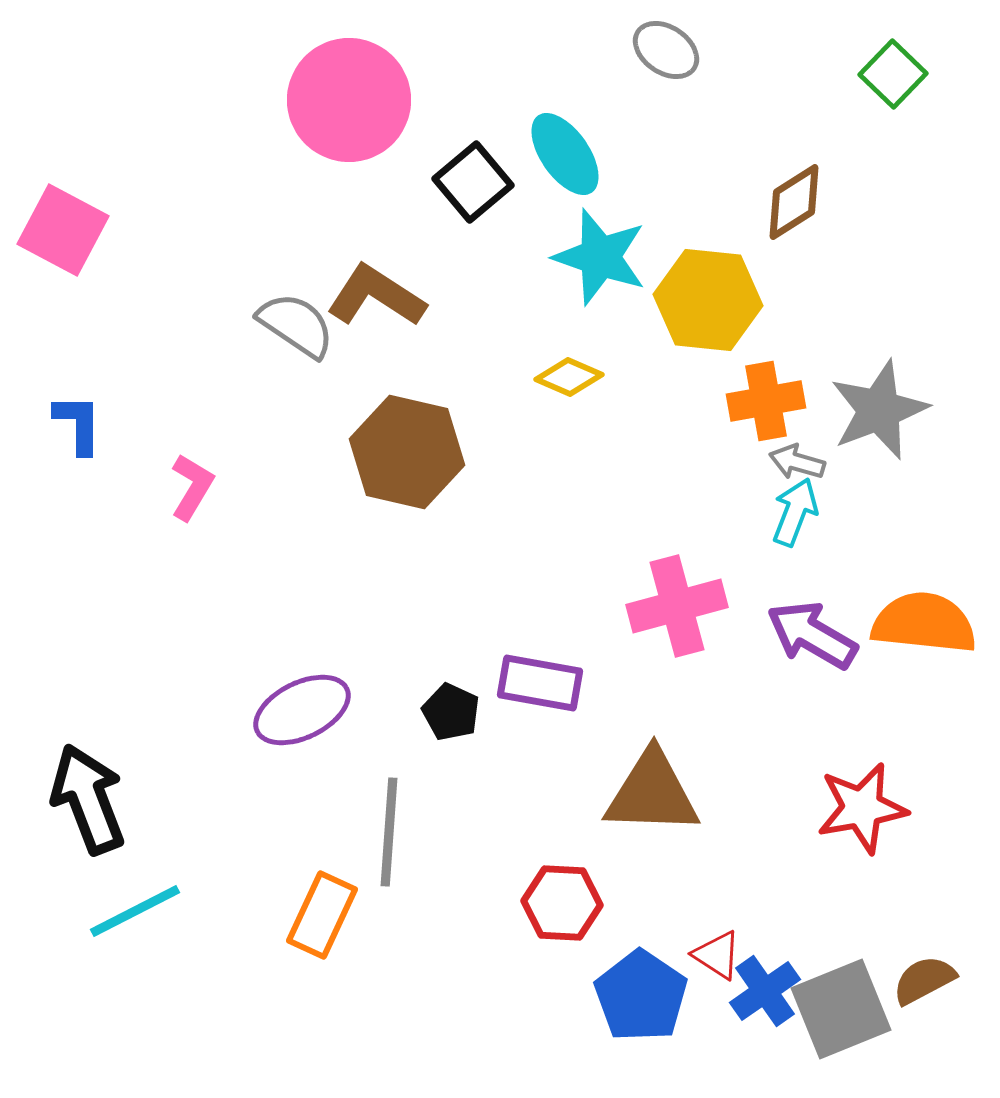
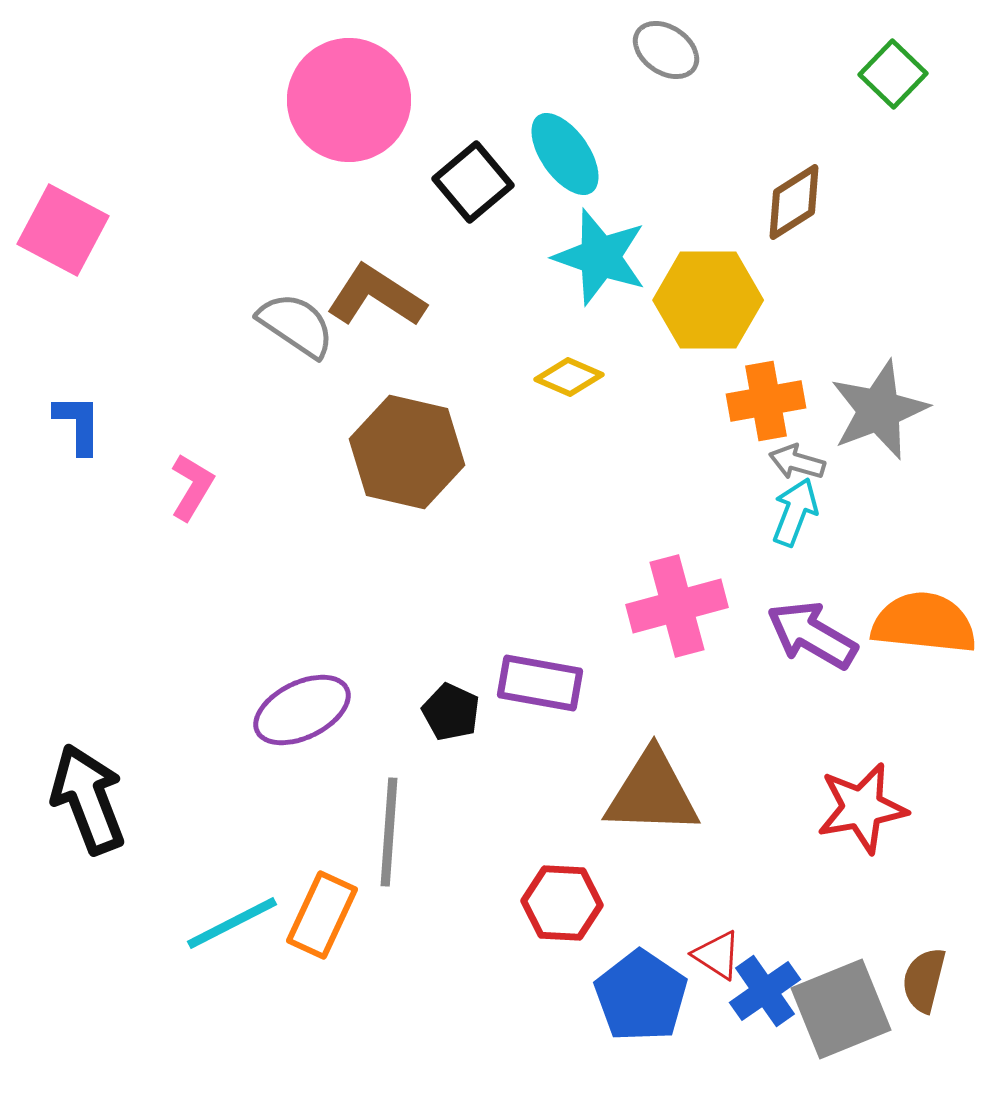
yellow hexagon: rotated 6 degrees counterclockwise
cyan line: moved 97 px right, 12 px down
brown semicircle: rotated 48 degrees counterclockwise
